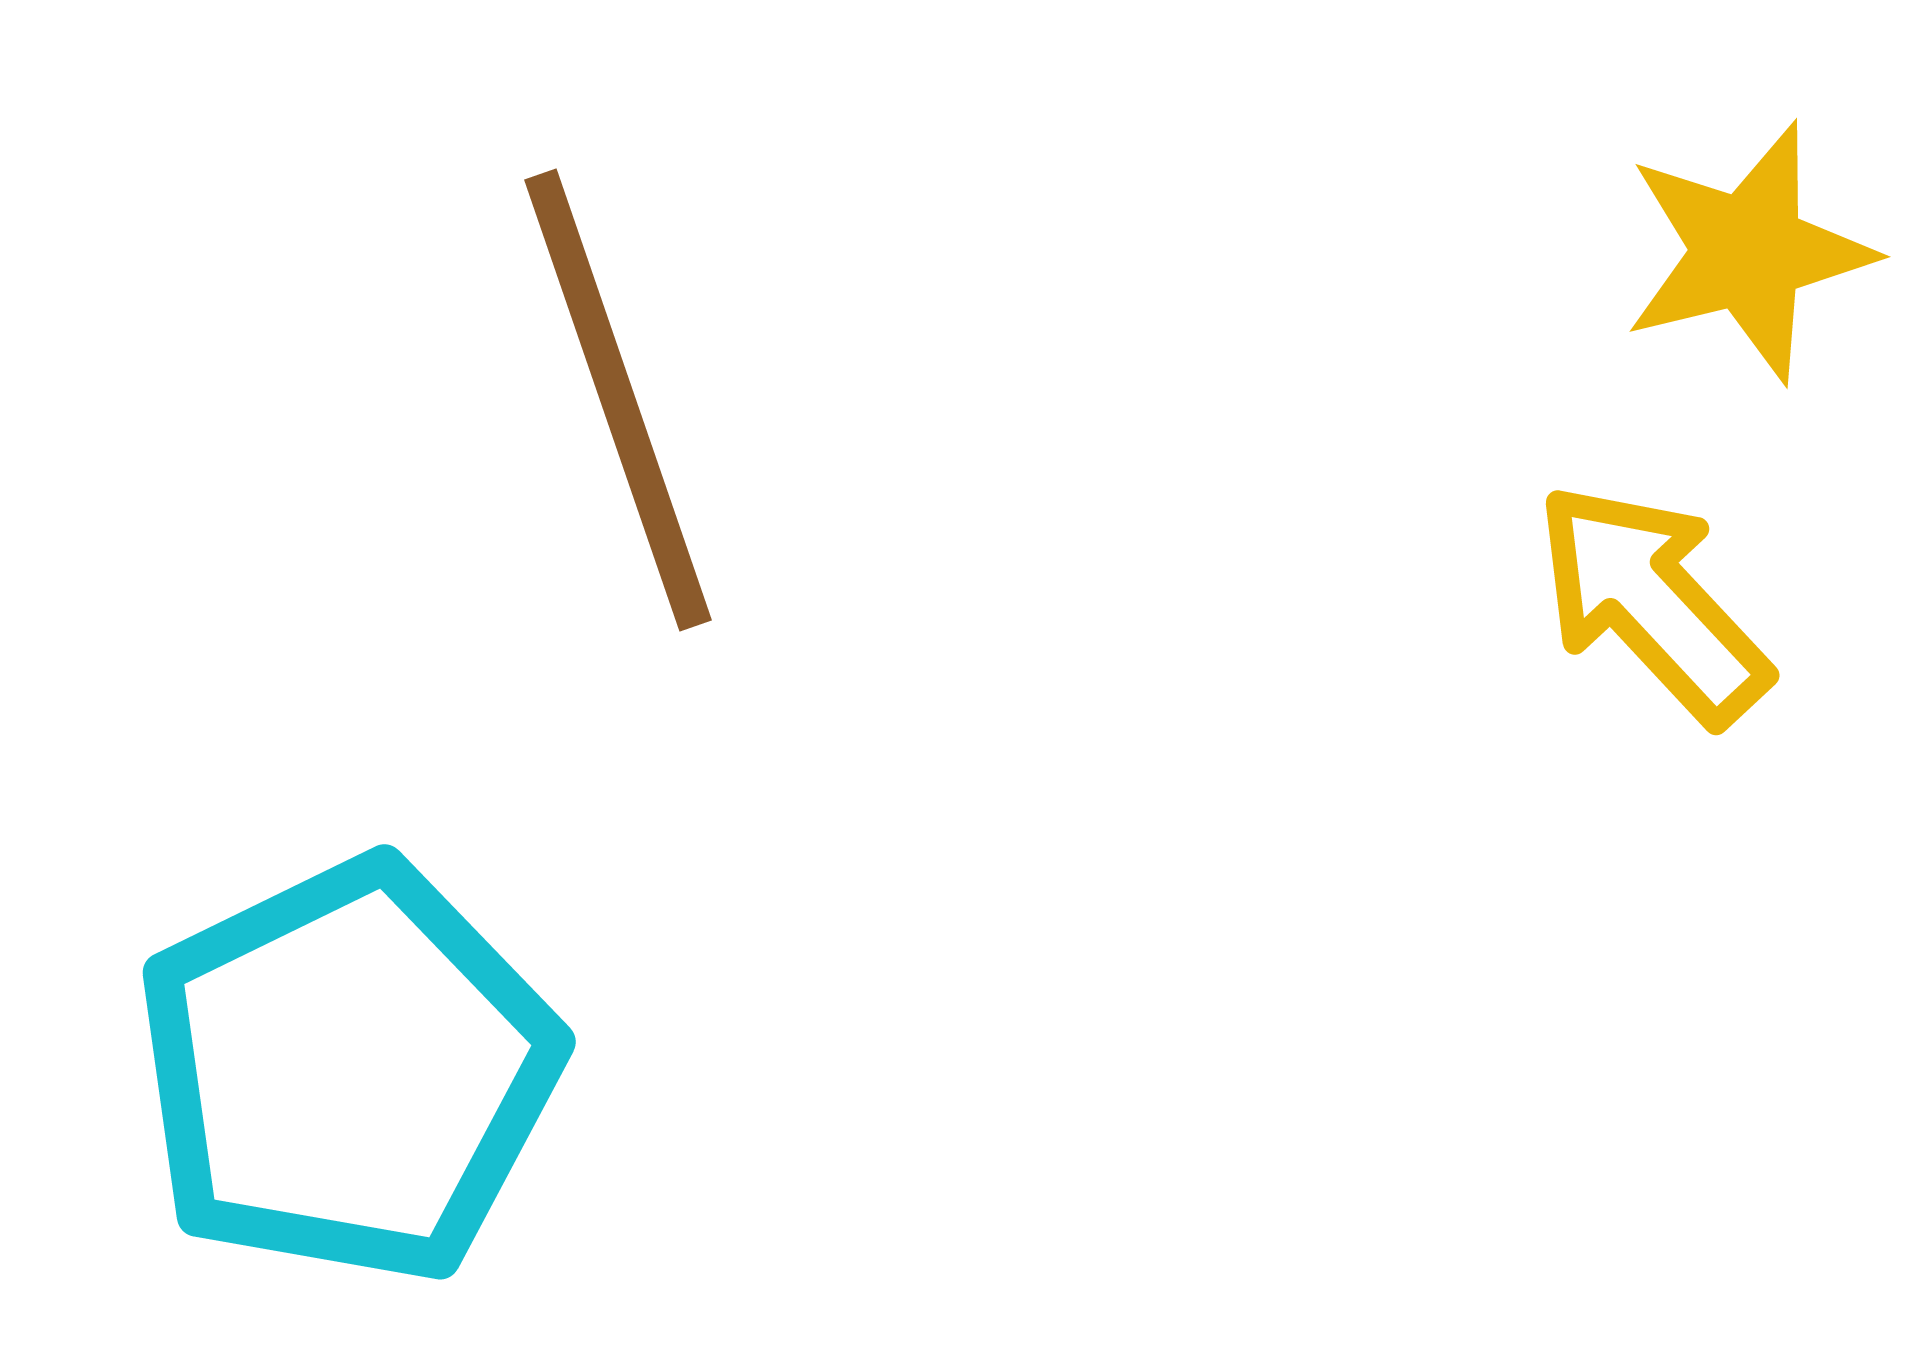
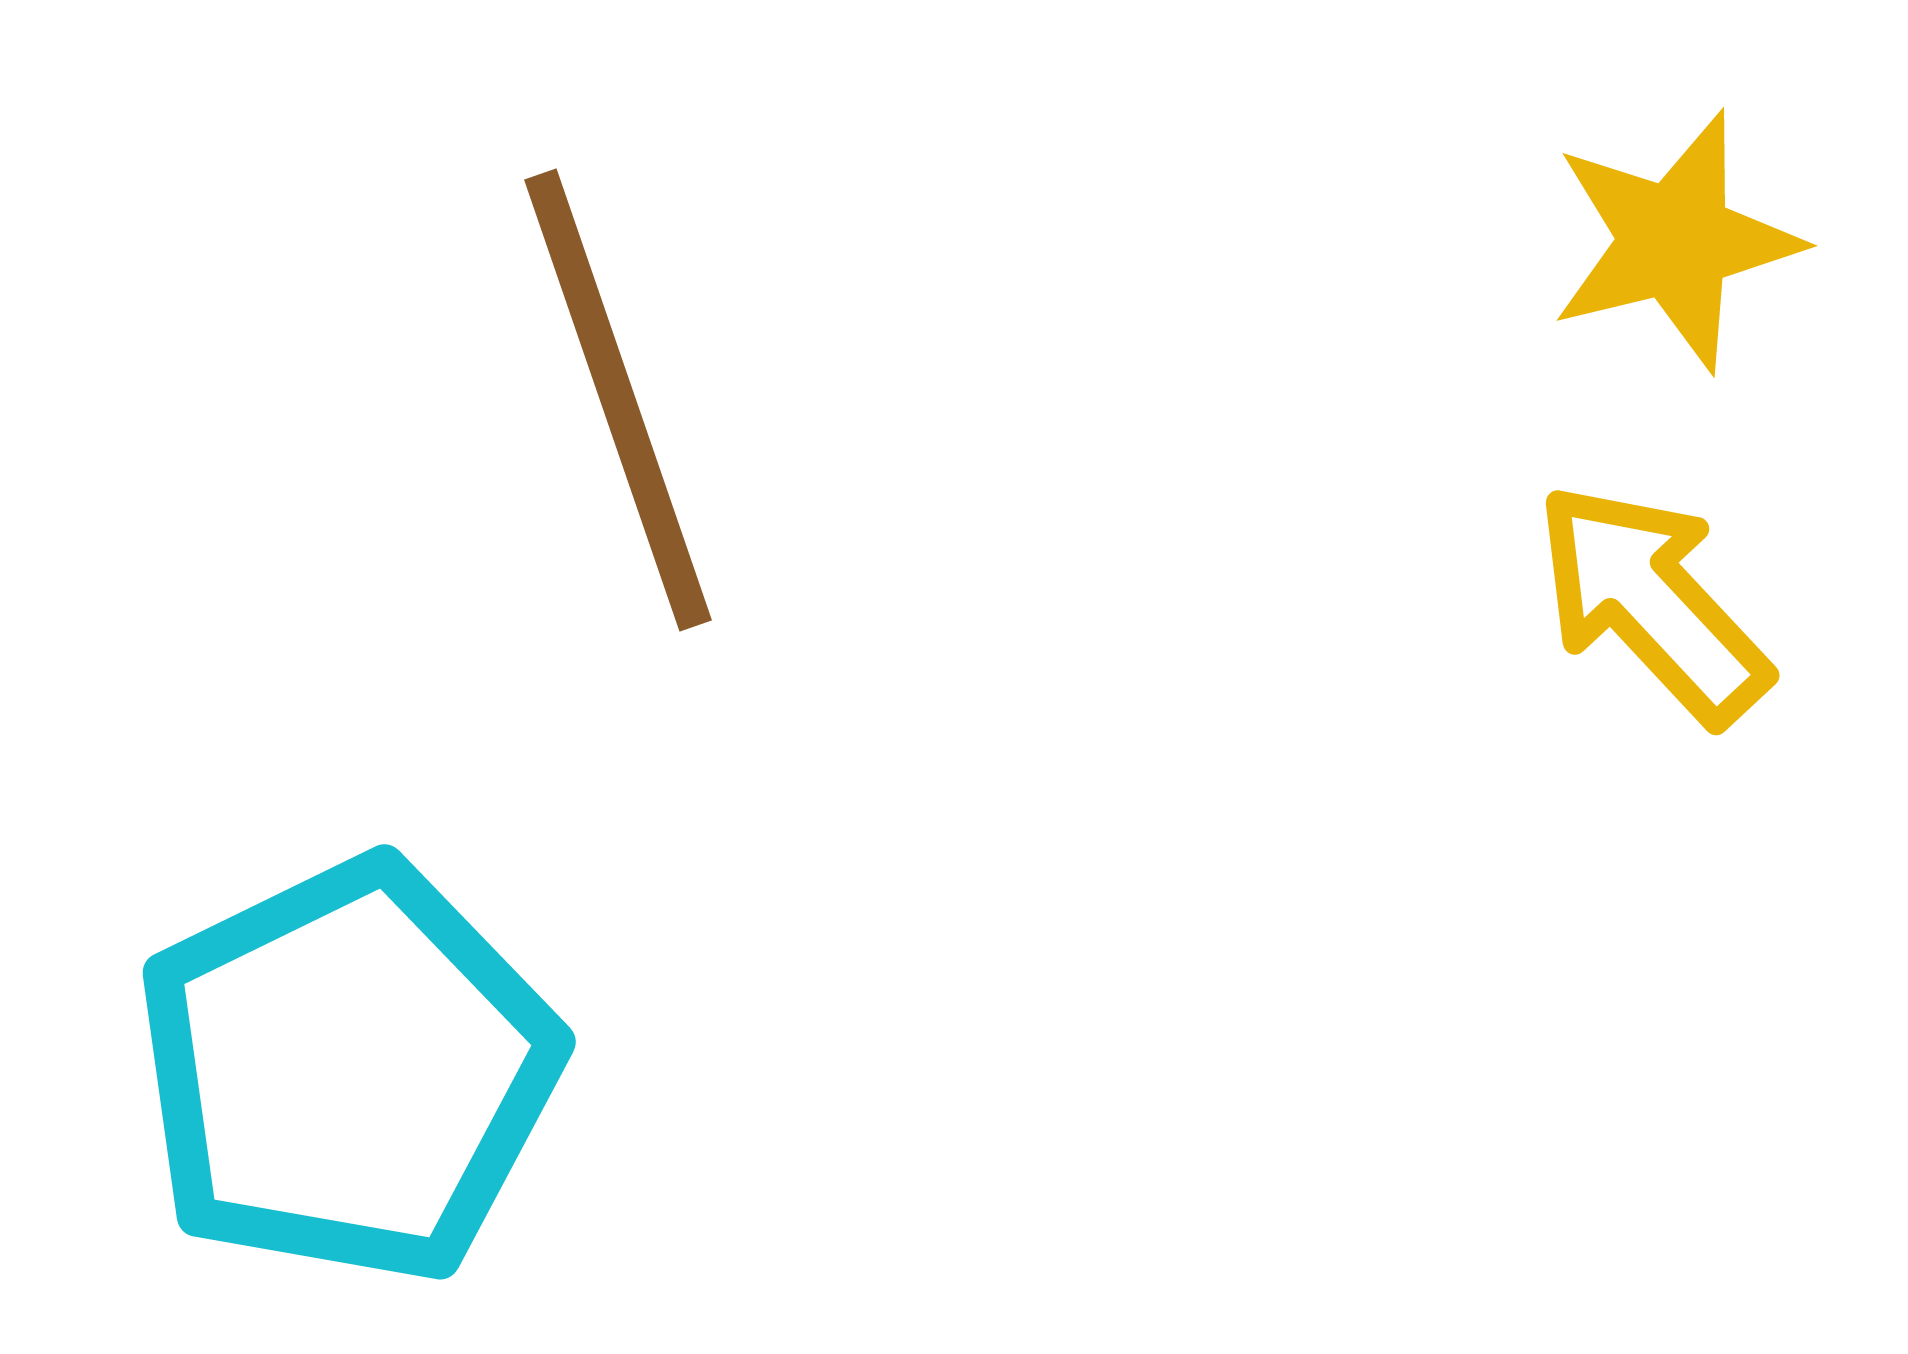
yellow star: moved 73 px left, 11 px up
